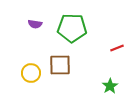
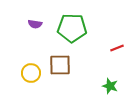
green star: rotated 21 degrees counterclockwise
